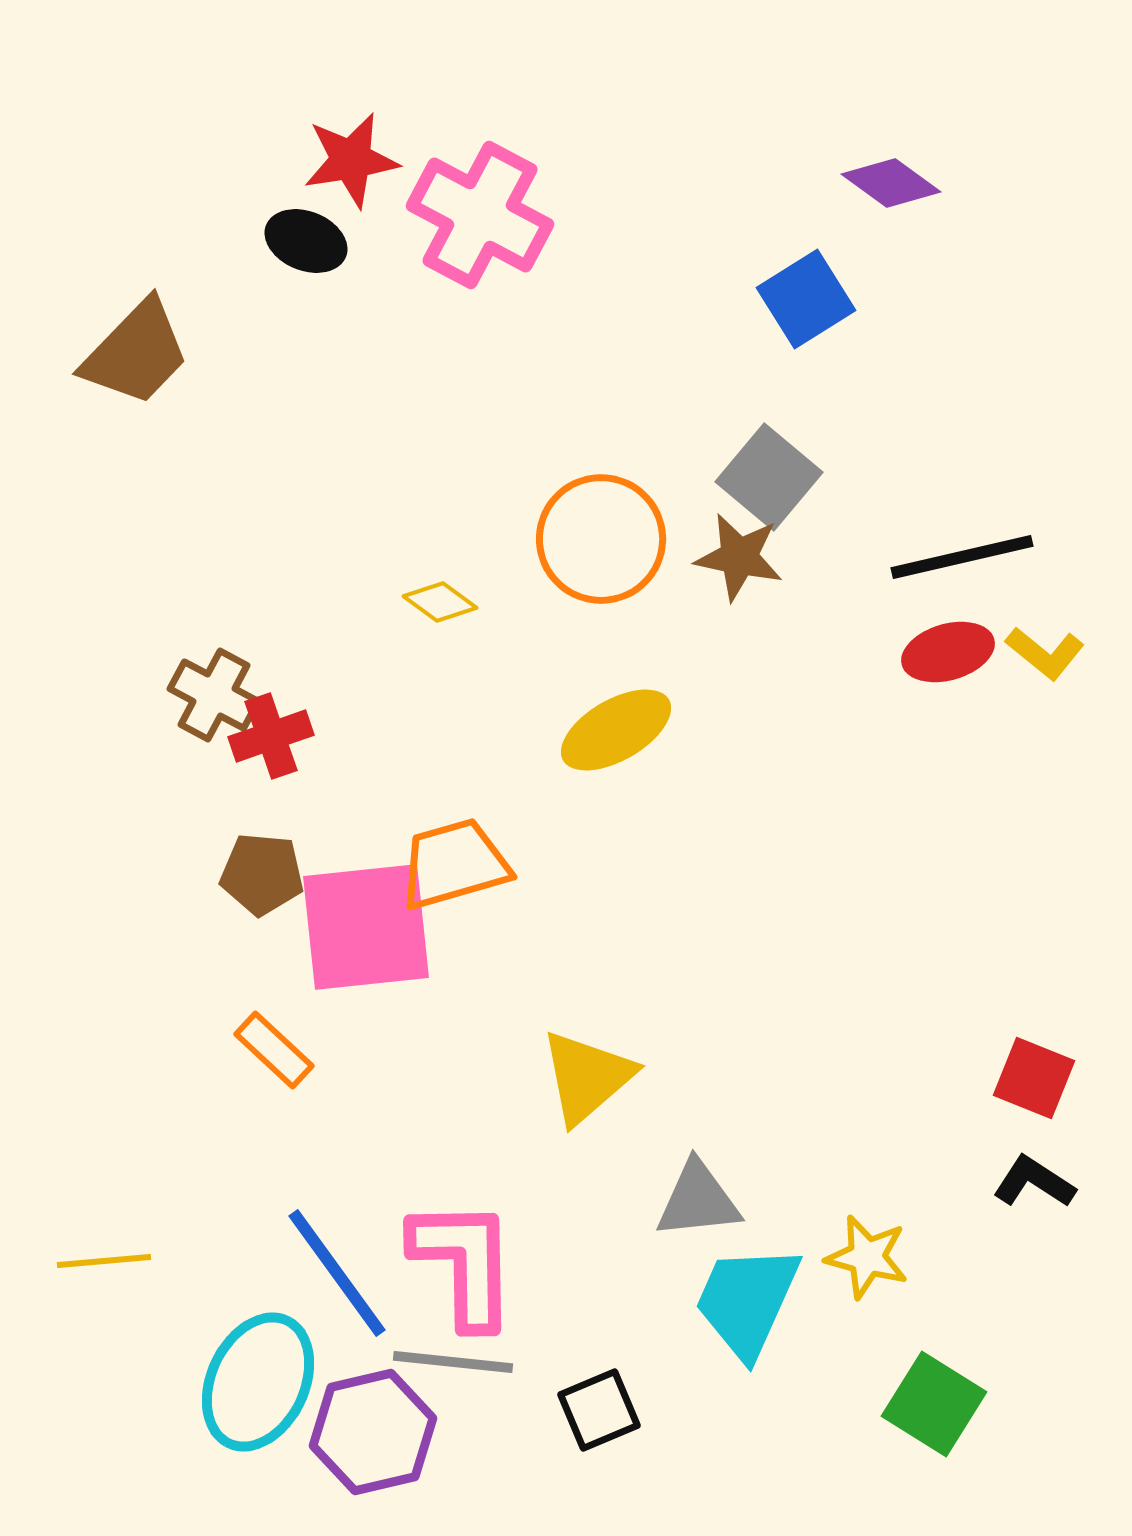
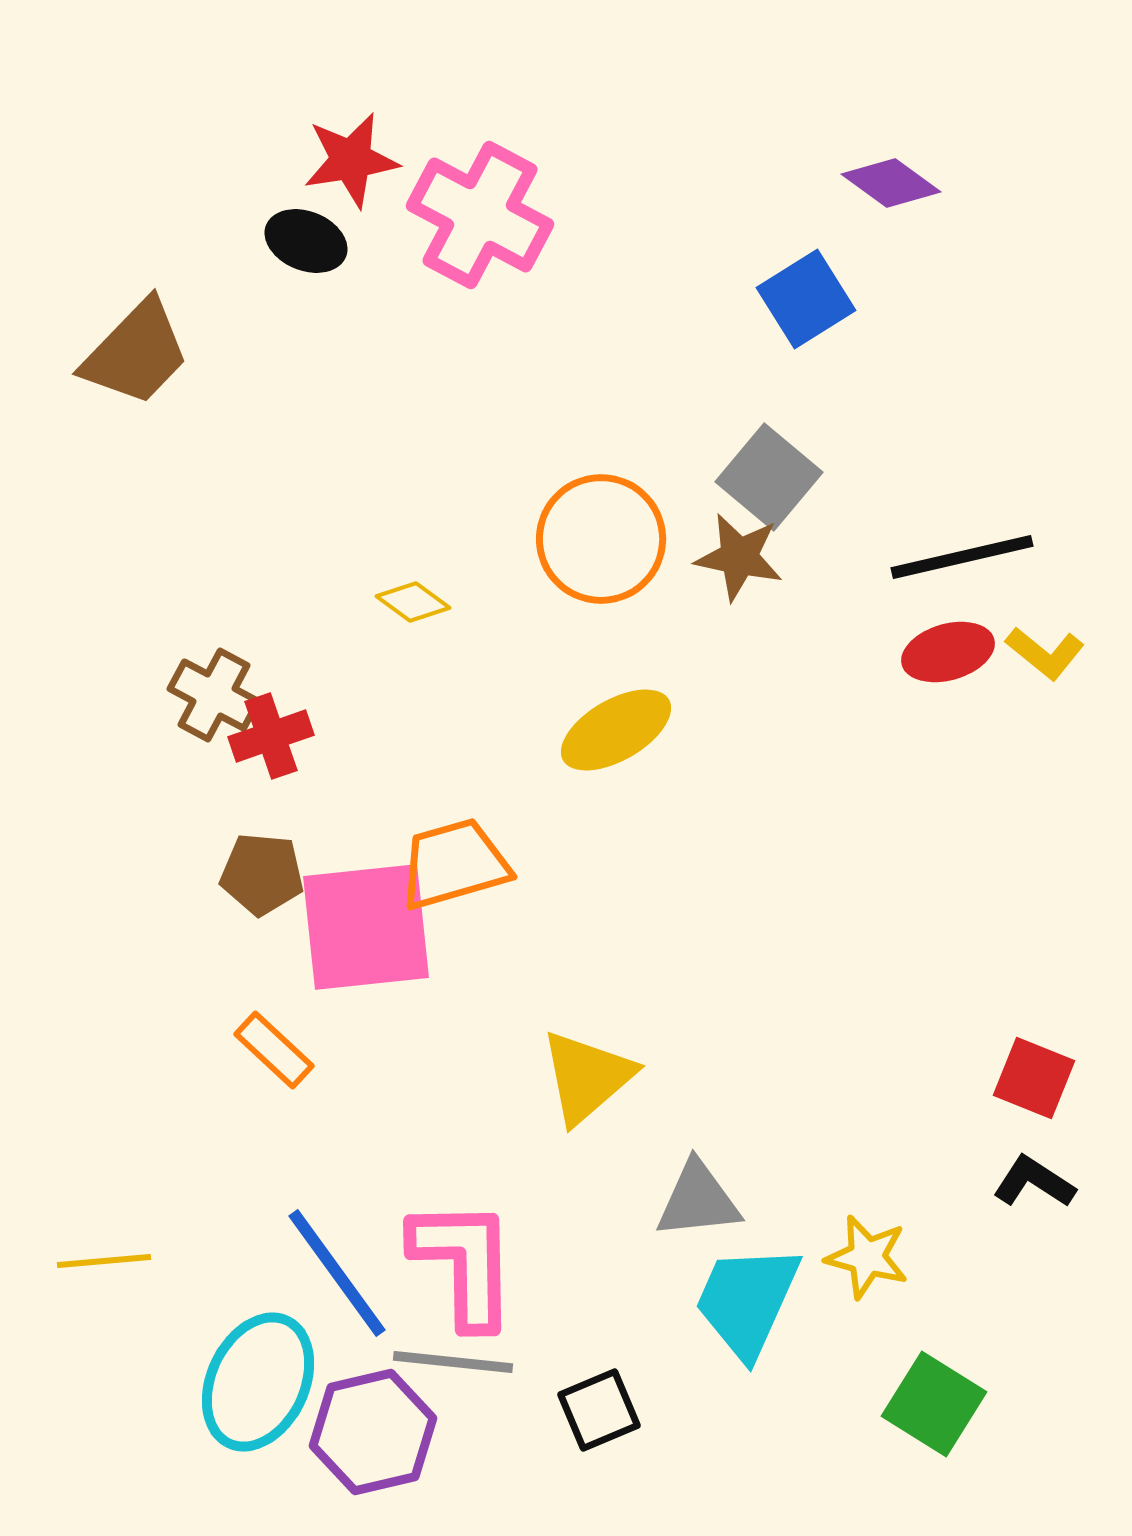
yellow diamond: moved 27 px left
